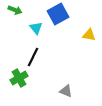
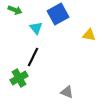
gray triangle: moved 1 px right, 1 px down
